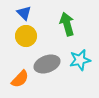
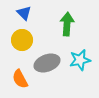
green arrow: rotated 20 degrees clockwise
yellow circle: moved 4 px left, 4 px down
gray ellipse: moved 1 px up
orange semicircle: rotated 108 degrees clockwise
